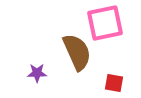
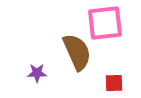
pink square: rotated 6 degrees clockwise
red square: rotated 12 degrees counterclockwise
